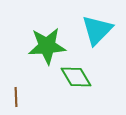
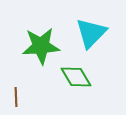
cyan triangle: moved 6 px left, 3 px down
green star: moved 6 px left
